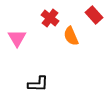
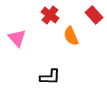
red cross: moved 3 px up
pink triangle: rotated 12 degrees counterclockwise
black L-shape: moved 12 px right, 7 px up
